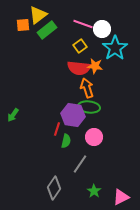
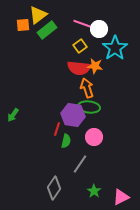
white circle: moved 3 px left
